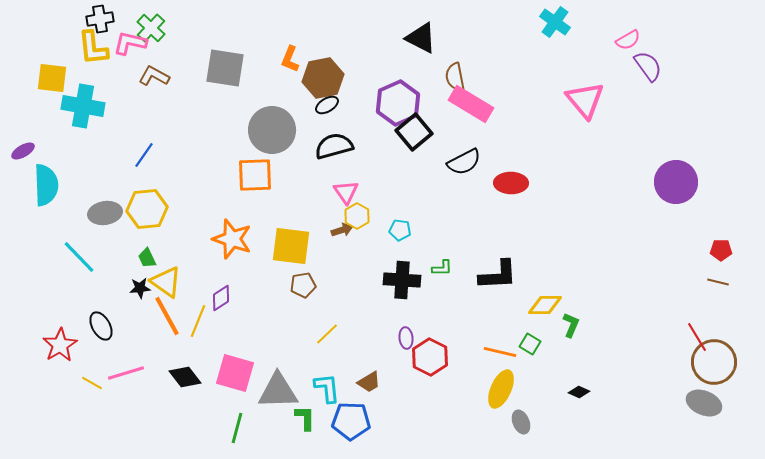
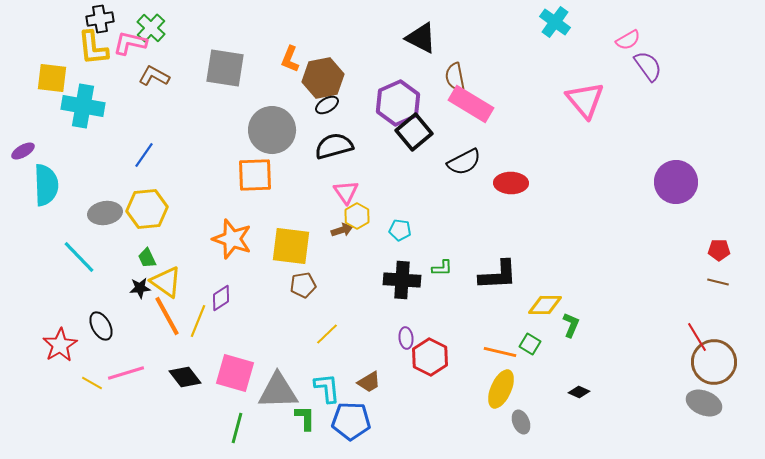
red pentagon at (721, 250): moved 2 px left
